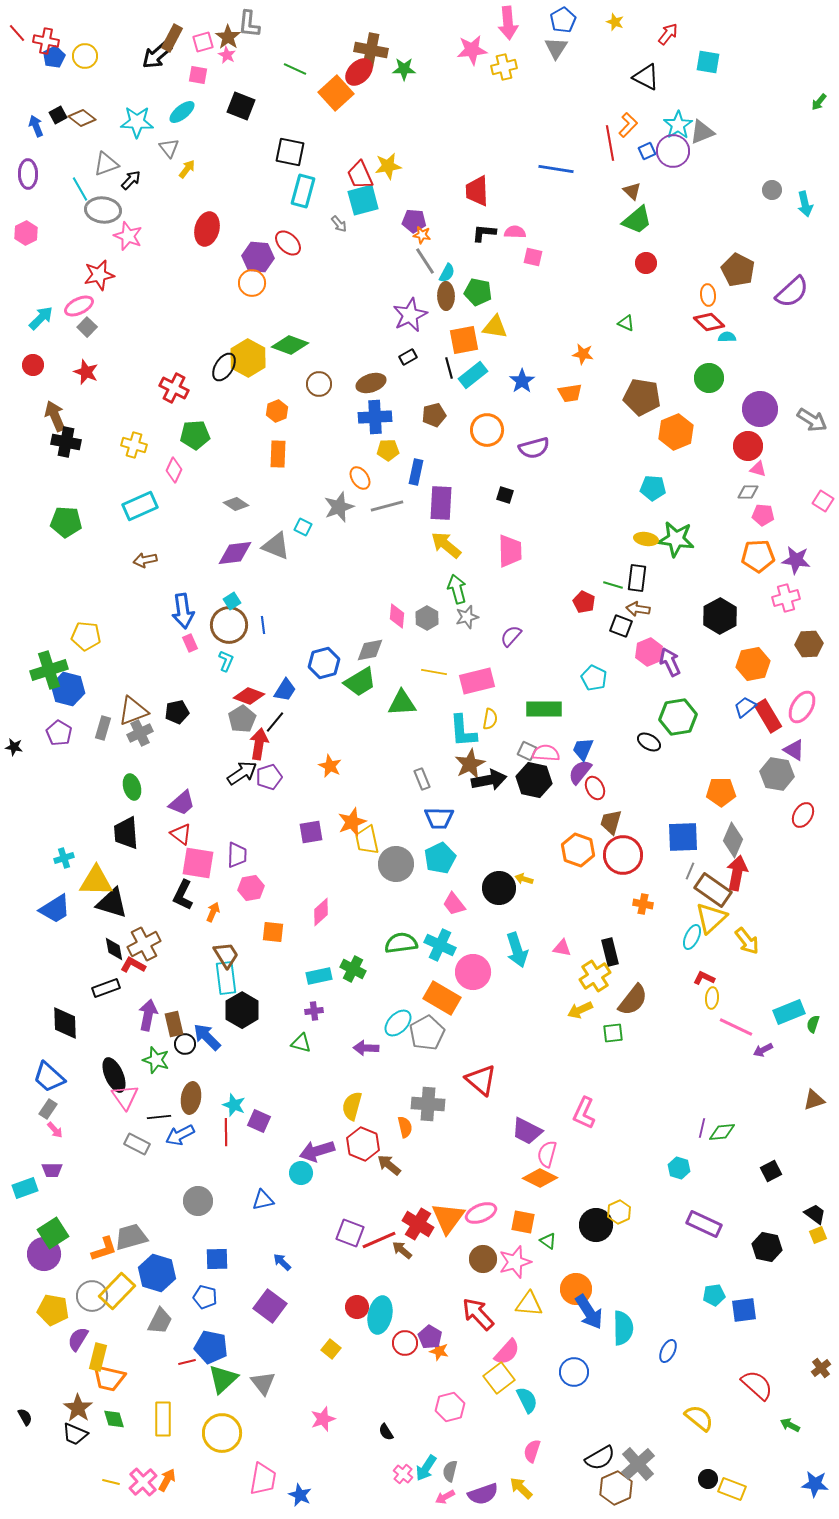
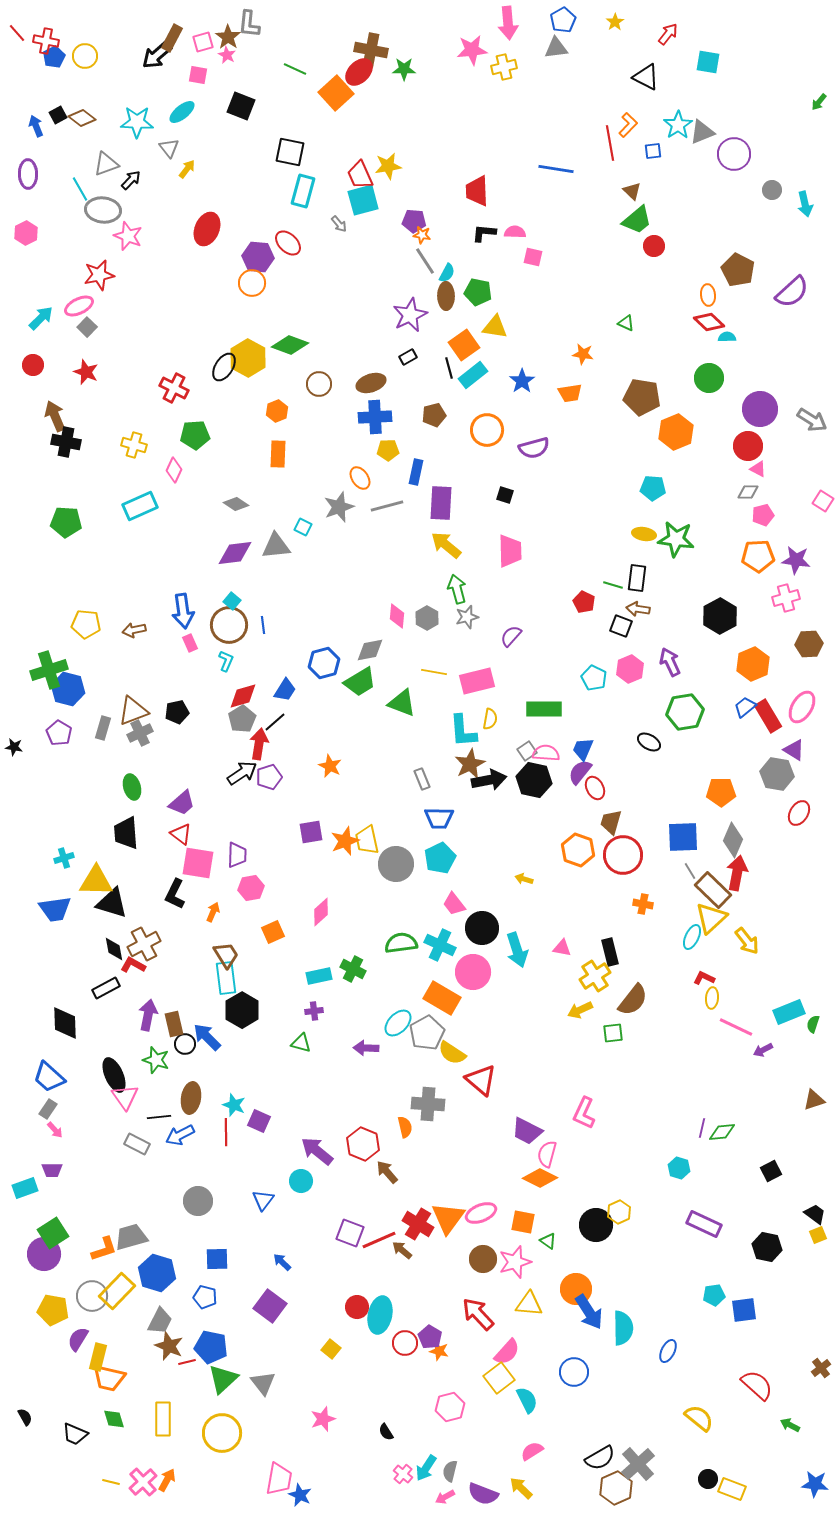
yellow star at (615, 22): rotated 18 degrees clockwise
gray triangle at (556, 48): rotated 50 degrees clockwise
blue square at (647, 151): moved 6 px right; rotated 18 degrees clockwise
purple circle at (673, 151): moved 61 px right, 3 px down
red ellipse at (207, 229): rotated 8 degrees clockwise
red circle at (646, 263): moved 8 px right, 17 px up
orange square at (464, 340): moved 5 px down; rotated 24 degrees counterclockwise
pink triangle at (758, 469): rotated 12 degrees clockwise
pink pentagon at (763, 515): rotated 20 degrees counterclockwise
yellow ellipse at (646, 539): moved 2 px left, 5 px up
gray triangle at (276, 546): rotated 28 degrees counterclockwise
brown arrow at (145, 560): moved 11 px left, 70 px down
cyan square at (232, 601): rotated 18 degrees counterclockwise
yellow pentagon at (86, 636): moved 12 px up
pink hexagon at (649, 652): moved 19 px left, 17 px down
orange hexagon at (753, 664): rotated 12 degrees counterclockwise
red diamond at (249, 696): moved 6 px left; rotated 36 degrees counterclockwise
green triangle at (402, 703): rotated 24 degrees clockwise
green hexagon at (678, 717): moved 7 px right, 5 px up
black line at (275, 722): rotated 10 degrees clockwise
gray square at (527, 751): rotated 30 degrees clockwise
red ellipse at (803, 815): moved 4 px left, 2 px up
orange star at (352, 822): moved 7 px left, 19 px down
gray line at (690, 871): rotated 54 degrees counterclockwise
black circle at (499, 888): moved 17 px left, 40 px down
brown rectangle at (713, 890): rotated 9 degrees clockwise
black L-shape at (183, 895): moved 8 px left, 1 px up
blue trapezoid at (55, 909): rotated 24 degrees clockwise
orange square at (273, 932): rotated 30 degrees counterclockwise
black rectangle at (106, 988): rotated 8 degrees counterclockwise
yellow semicircle at (352, 1106): moved 100 px right, 53 px up; rotated 72 degrees counterclockwise
purple arrow at (317, 1151): rotated 56 degrees clockwise
brown arrow at (389, 1165): moved 2 px left, 7 px down; rotated 10 degrees clockwise
cyan circle at (301, 1173): moved 8 px down
blue triangle at (263, 1200): rotated 40 degrees counterclockwise
brown star at (78, 1408): moved 91 px right, 62 px up; rotated 12 degrees counterclockwise
pink semicircle at (532, 1451): rotated 40 degrees clockwise
pink trapezoid at (263, 1479): moved 16 px right
purple semicircle at (483, 1494): rotated 40 degrees clockwise
